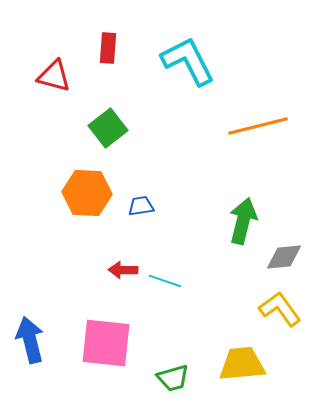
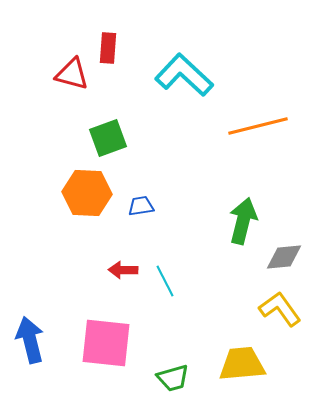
cyan L-shape: moved 4 px left, 14 px down; rotated 20 degrees counterclockwise
red triangle: moved 18 px right, 2 px up
green square: moved 10 px down; rotated 18 degrees clockwise
cyan line: rotated 44 degrees clockwise
